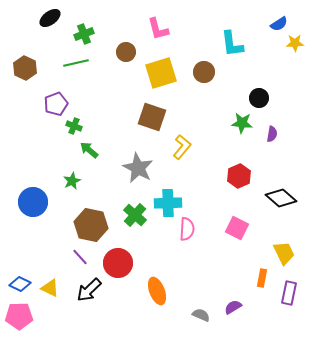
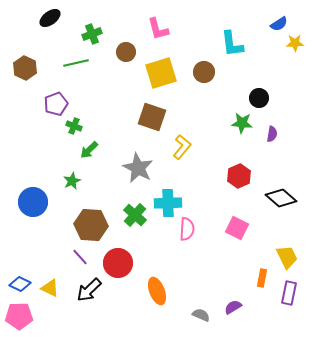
green cross at (84, 34): moved 8 px right
green arrow at (89, 150): rotated 84 degrees counterclockwise
brown hexagon at (91, 225): rotated 8 degrees counterclockwise
yellow trapezoid at (284, 253): moved 3 px right, 4 px down
